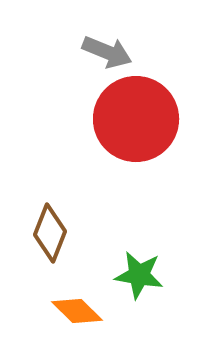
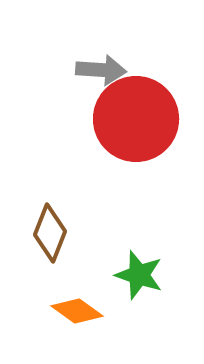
gray arrow: moved 6 px left, 18 px down; rotated 18 degrees counterclockwise
green star: rotated 9 degrees clockwise
orange diamond: rotated 9 degrees counterclockwise
